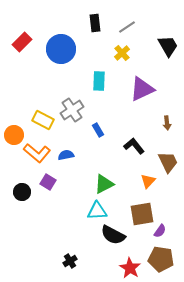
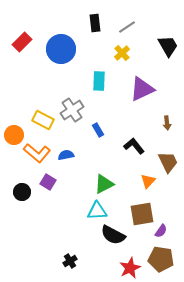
purple semicircle: moved 1 px right
red star: rotated 15 degrees clockwise
